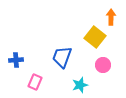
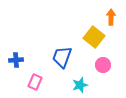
yellow square: moved 1 px left
